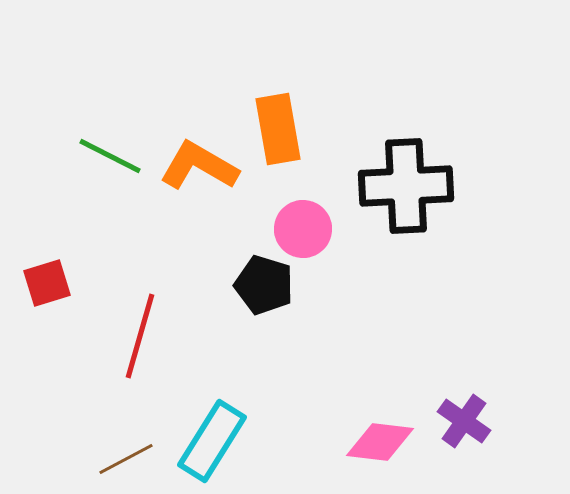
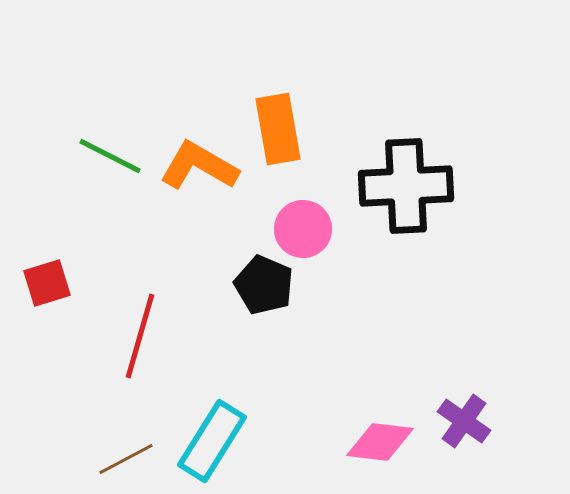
black pentagon: rotated 6 degrees clockwise
